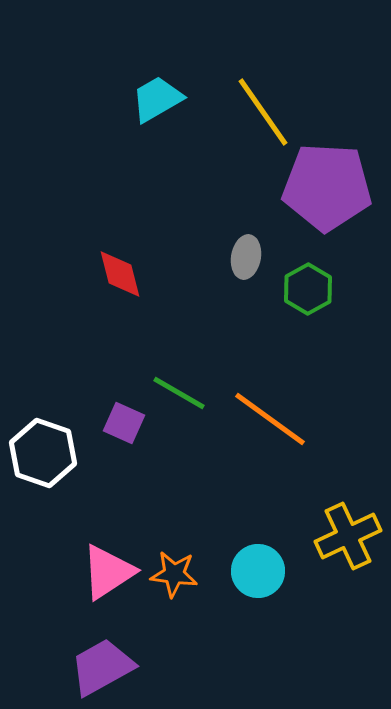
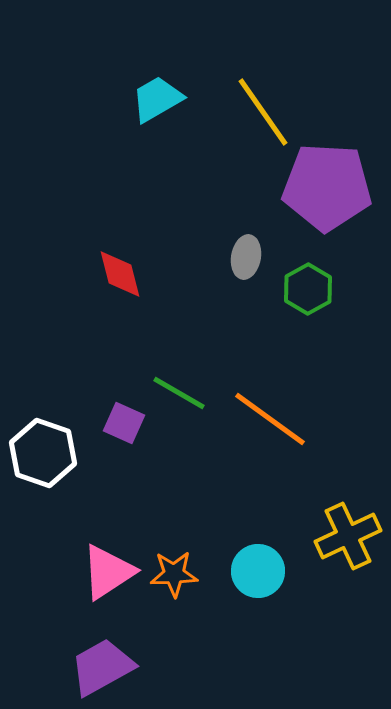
orange star: rotated 9 degrees counterclockwise
